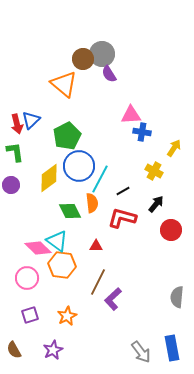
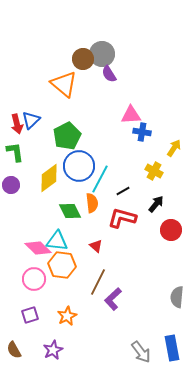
cyan triangle: rotated 30 degrees counterclockwise
red triangle: rotated 40 degrees clockwise
pink circle: moved 7 px right, 1 px down
